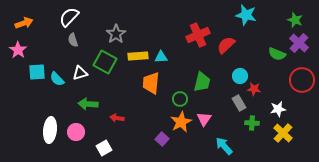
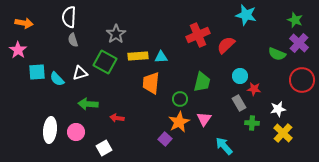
white semicircle: rotated 40 degrees counterclockwise
orange arrow: rotated 30 degrees clockwise
orange star: moved 2 px left
purple square: moved 3 px right
